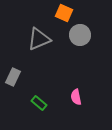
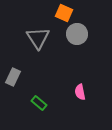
gray circle: moved 3 px left, 1 px up
gray triangle: moved 1 px left, 1 px up; rotated 40 degrees counterclockwise
pink semicircle: moved 4 px right, 5 px up
